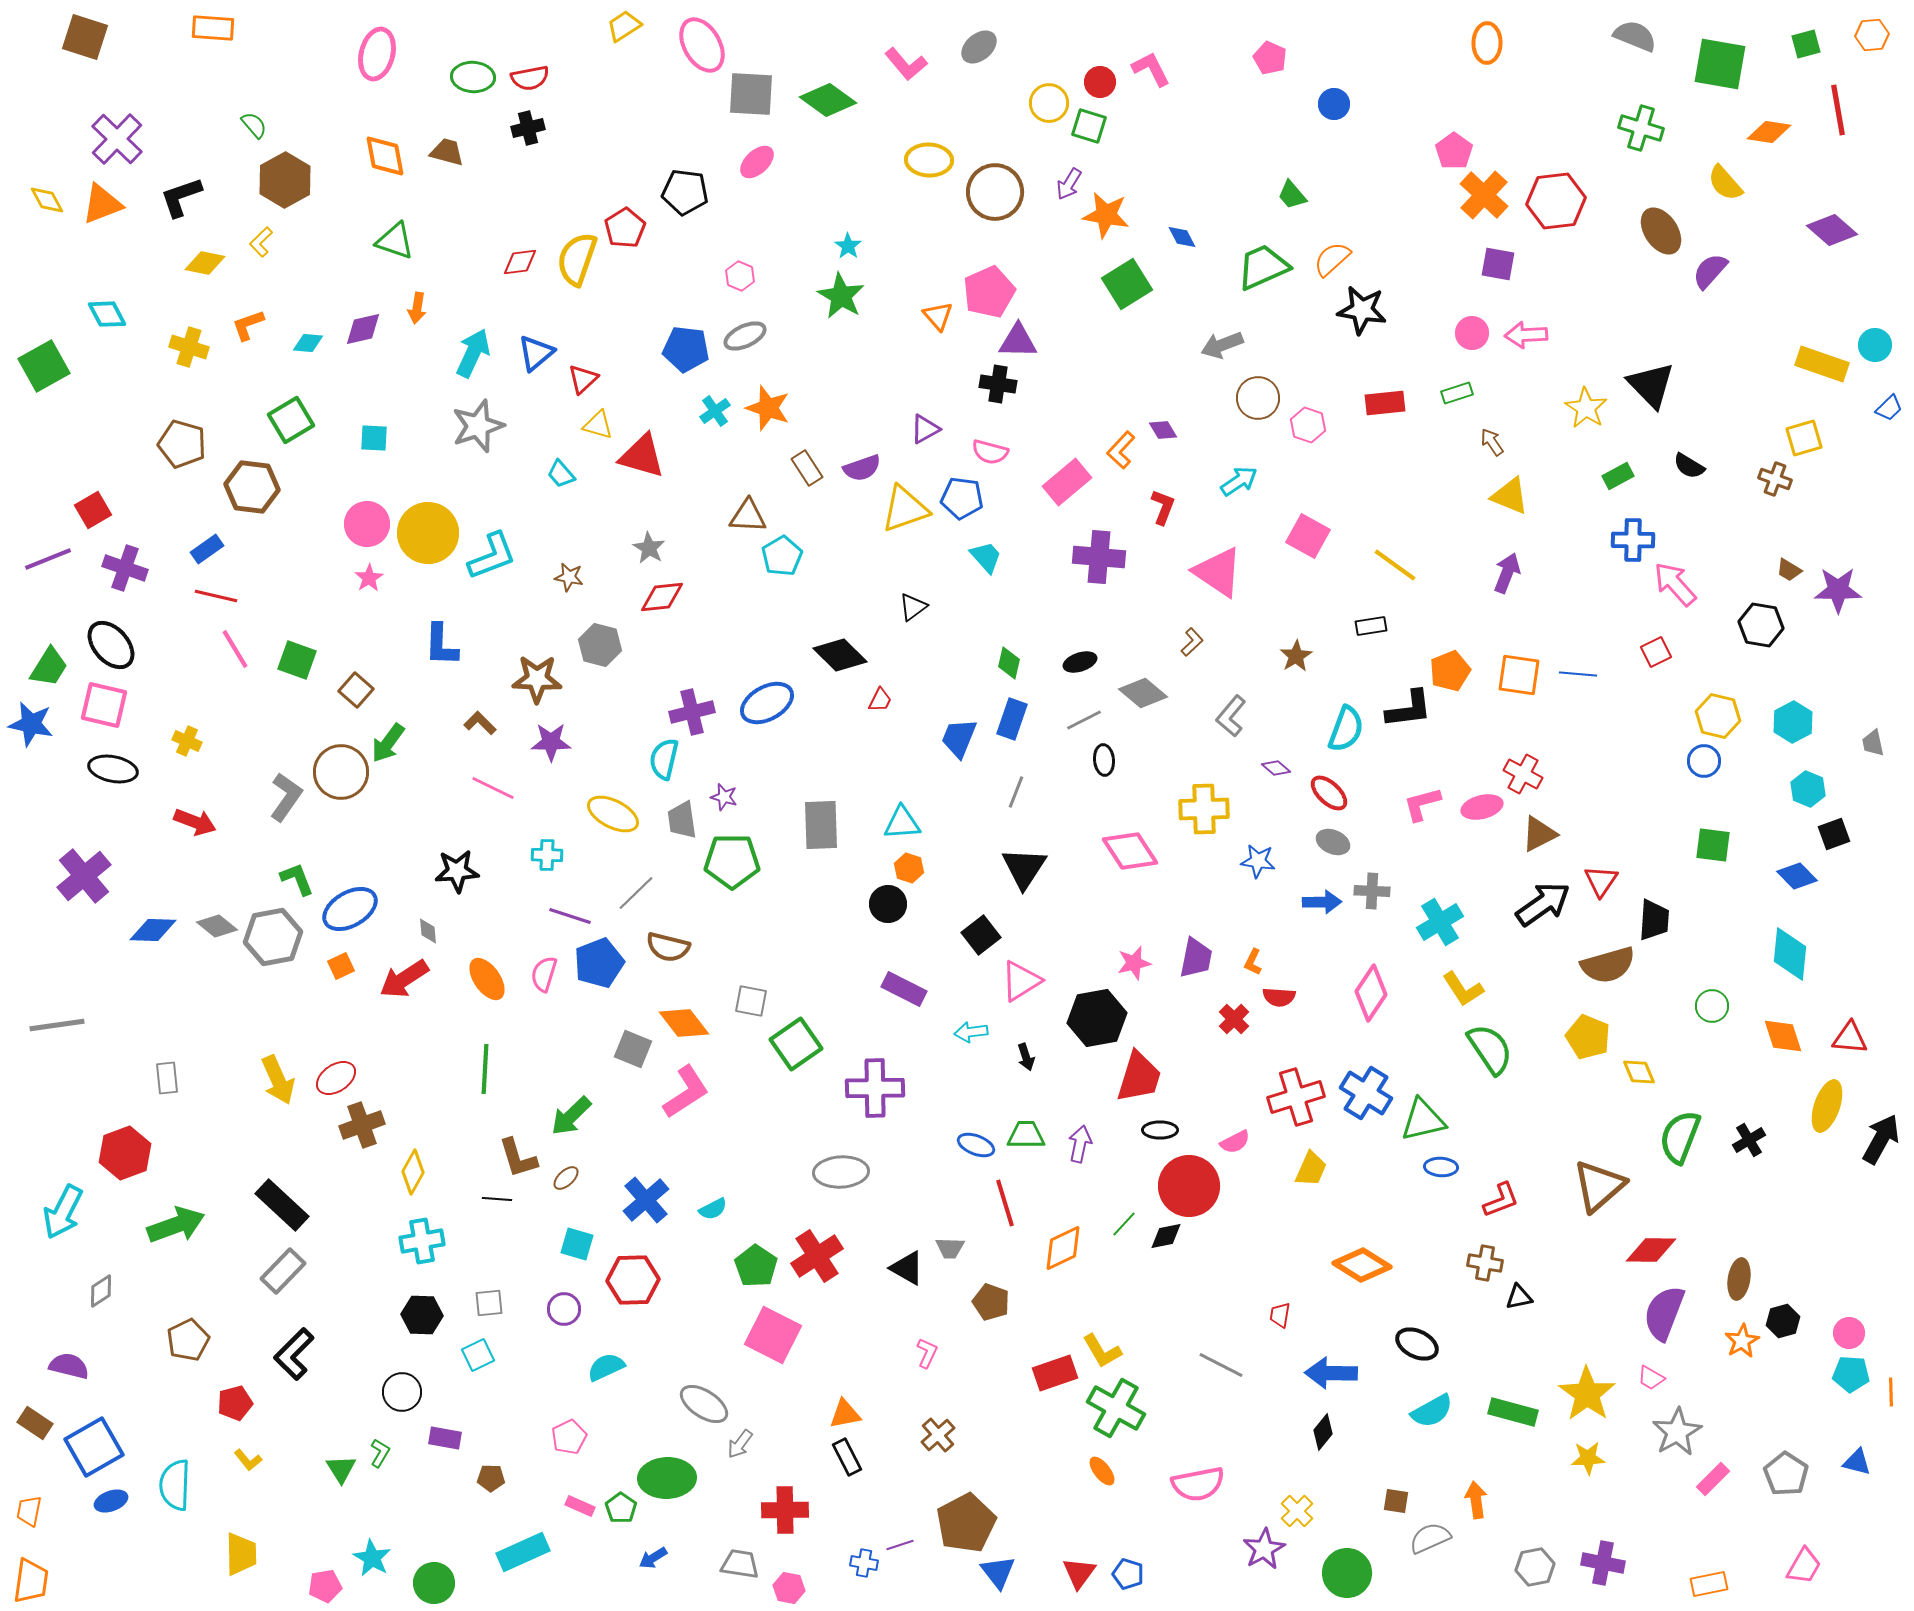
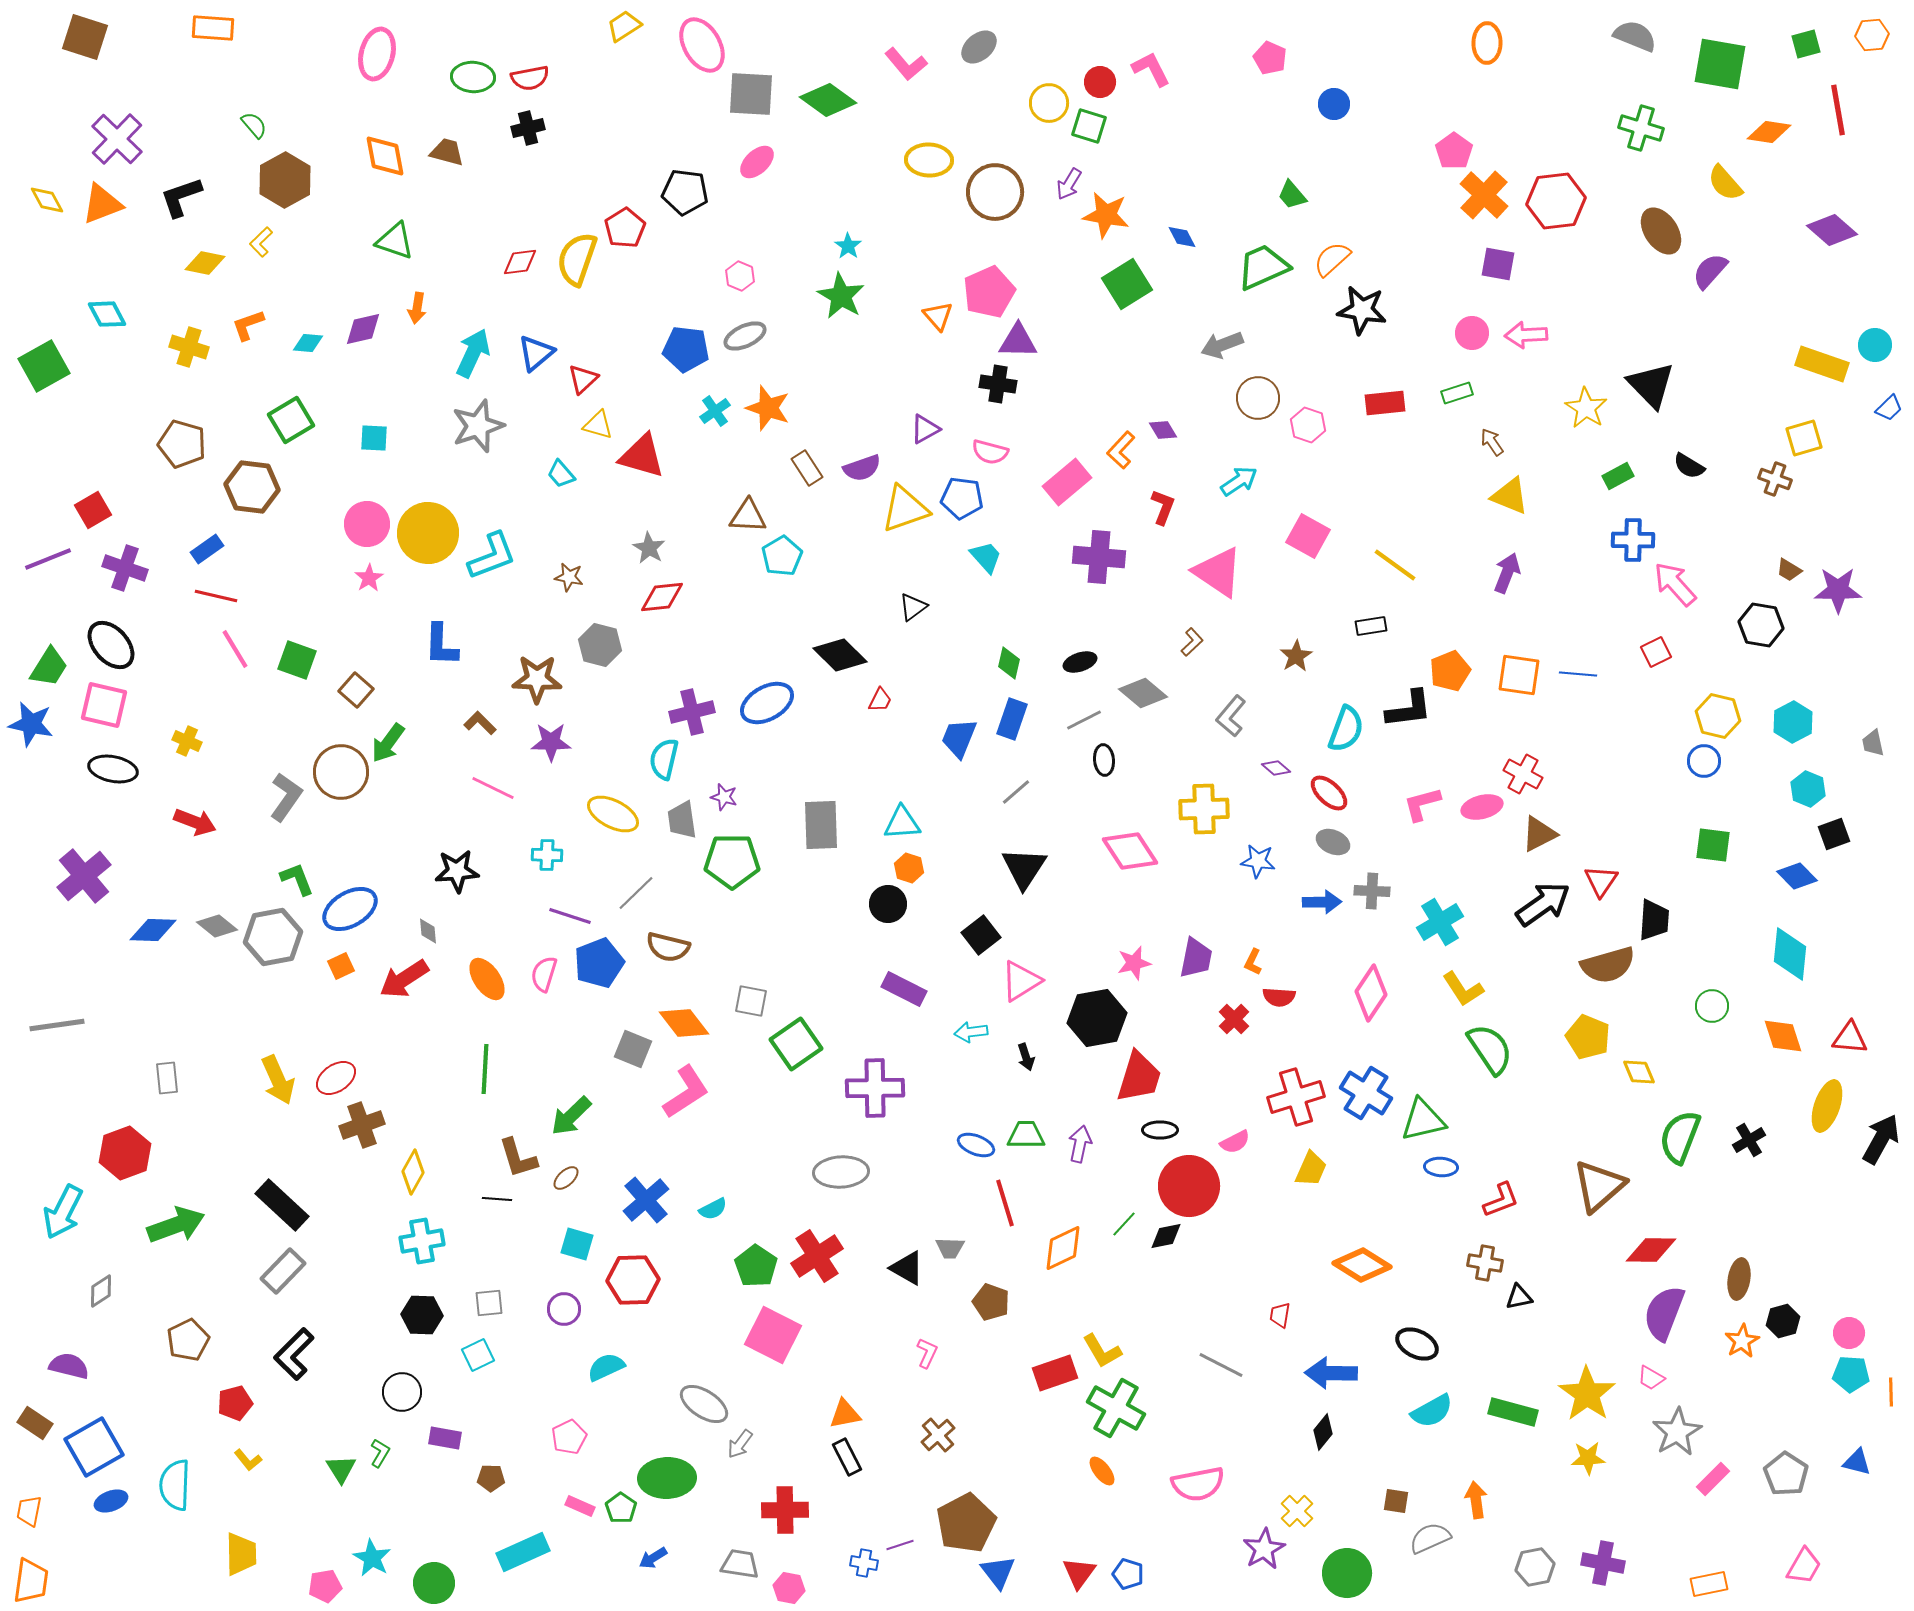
gray line at (1016, 792): rotated 28 degrees clockwise
